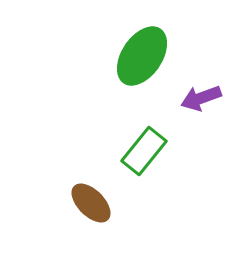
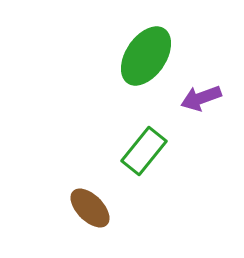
green ellipse: moved 4 px right
brown ellipse: moved 1 px left, 5 px down
